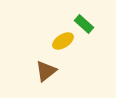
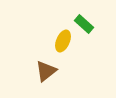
yellow ellipse: rotated 35 degrees counterclockwise
